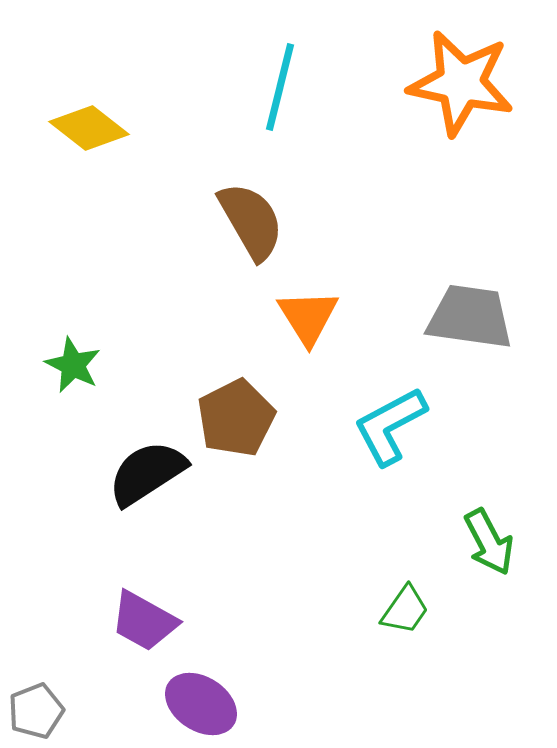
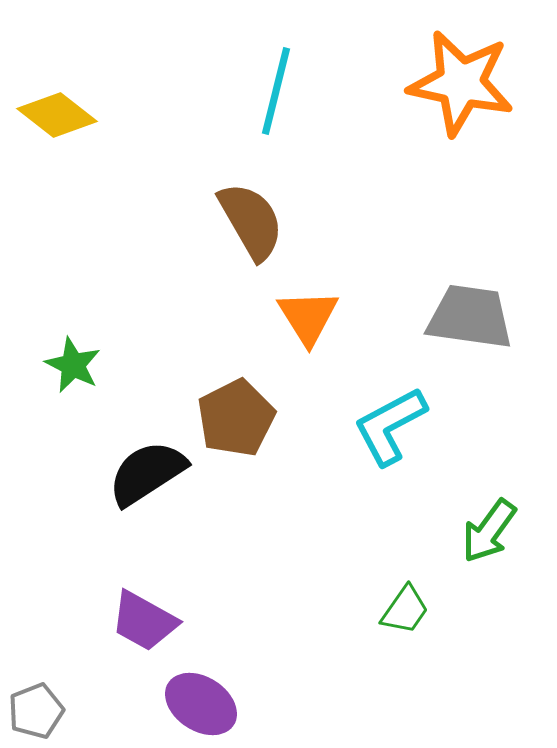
cyan line: moved 4 px left, 4 px down
yellow diamond: moved 32 px left, 13 px up
green arrow: moved 11 px up; rotated 64 degrees clockwise
